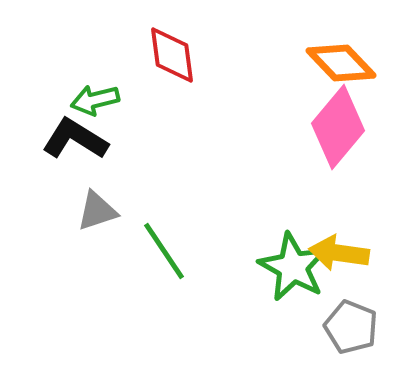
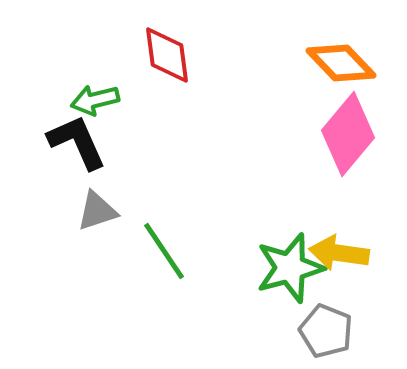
red diamond: moved 5 px left
pink diamond: moved 10 px right, 7 px down
black L-shape: moved 2 px right, 3 px down; rotated 34 degrees clockwise
green star: moved 3 px left, 1 px down; rotated 28 degrees clockwise
gray pentagon: moved 25 px left, 4 px down
